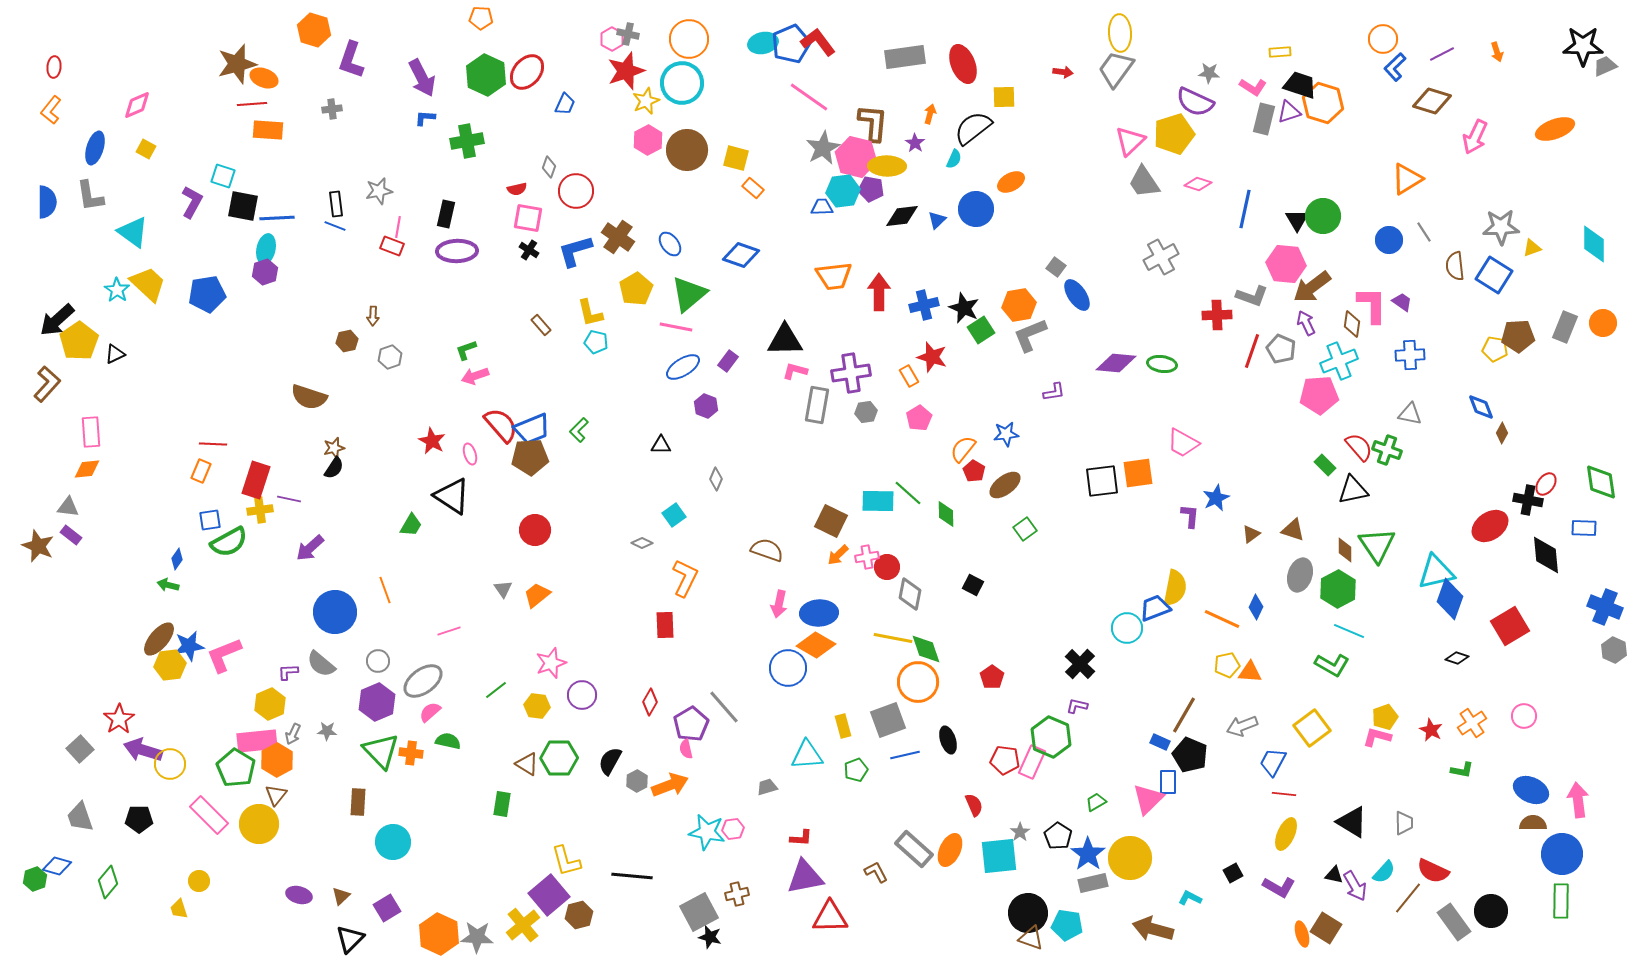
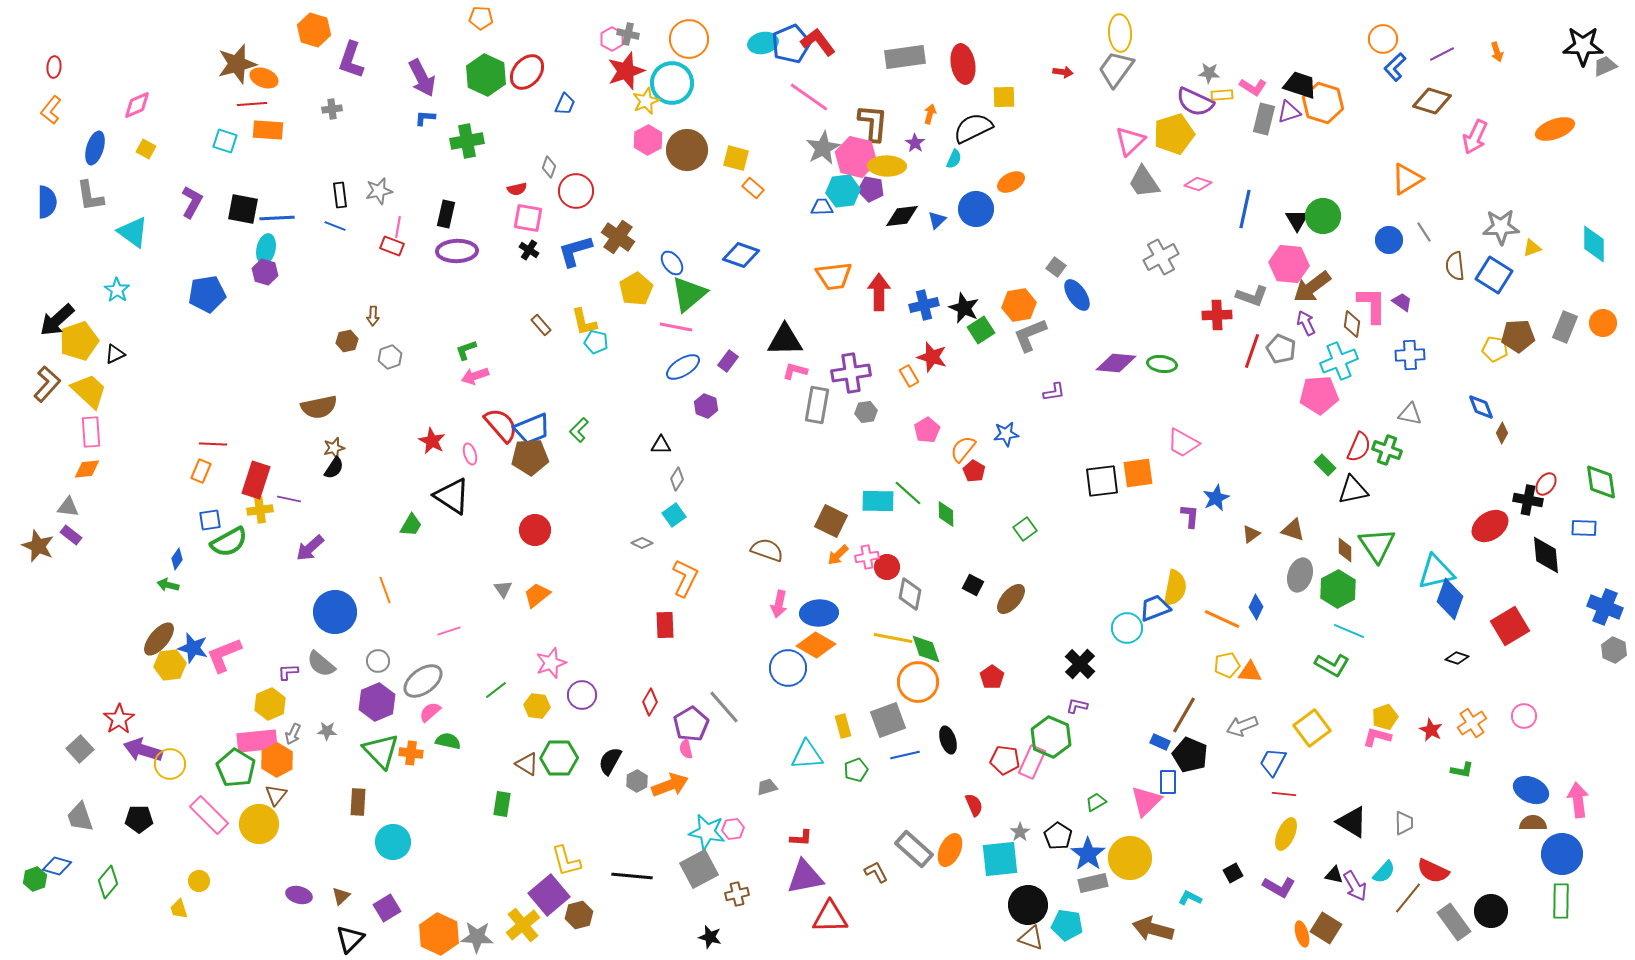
yellow rectangle at (1280, 52): moved 58 px left, 43 px down
red ellipse at (963, 64): rotated 12 degrees clockwise
cyan circle at (682, 83): moved 10 px left
black semicircle at (973, 128): rotated 12 degrees clockwise
cyan square at (223, 176): moved 2 px right, 35 px up
black rectangle at (336, 204): moved 4 px right, 9 px up
black square at (243, 206): moved 3 px down
blue ellipse at (670, 244): moved 2 px right, 19 px down
pink hexagon at (1286, 264): moved 3 px right
purple hexagon at (265, 272): rotated 25 degrees counterclockwise
yellow trapezoid at (148, 284): moved 59 px left, 107 px down
yellow L-shape at (590, 313): moved 6 px left, 9 px down
yellow pentagon at (79, 341): rotated 15 degrees clockwise
brown semicircle at (309, 397): moved 10 px right, 10 px down; rotated 30 degrees counterclockwise
pink pentagon at (919, 418): moved 8 px right, 12 px down
red semicircle at (1359, 447): rotated 64 degrees clockwise
gray diamond at (716, 479): moved 39 px left; rotated 10 degrees clockwise
brown ellipse at (1005, 485): moved 6 px right, 114 px down; rotated 12 degrees counterclockwise
blue star at (189, 646): moved 4 px right, 2 px down; rotated 24 degrees clockwise
pink triangle at (1148, 799): moved 2 px left, 2 px down
cyan square at (999, 856): moved 1 px right, 3 px down
gray square at (699, 912): moved 43 px up
black circle at (1028, 913): moved 8 px up
